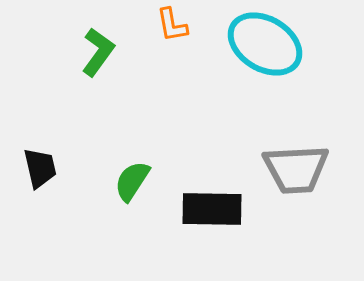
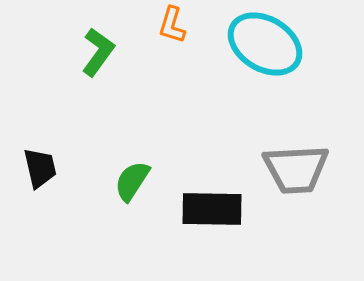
orange L-shape: rotated 27 degrees clockwise
